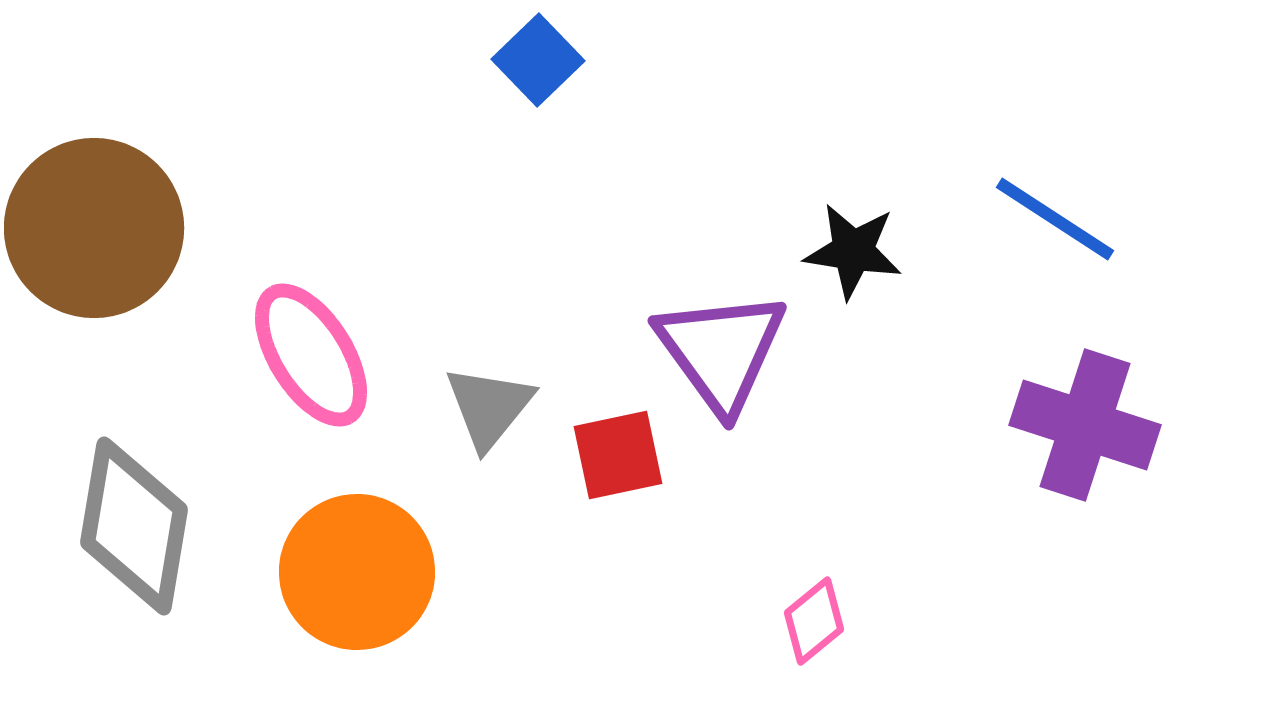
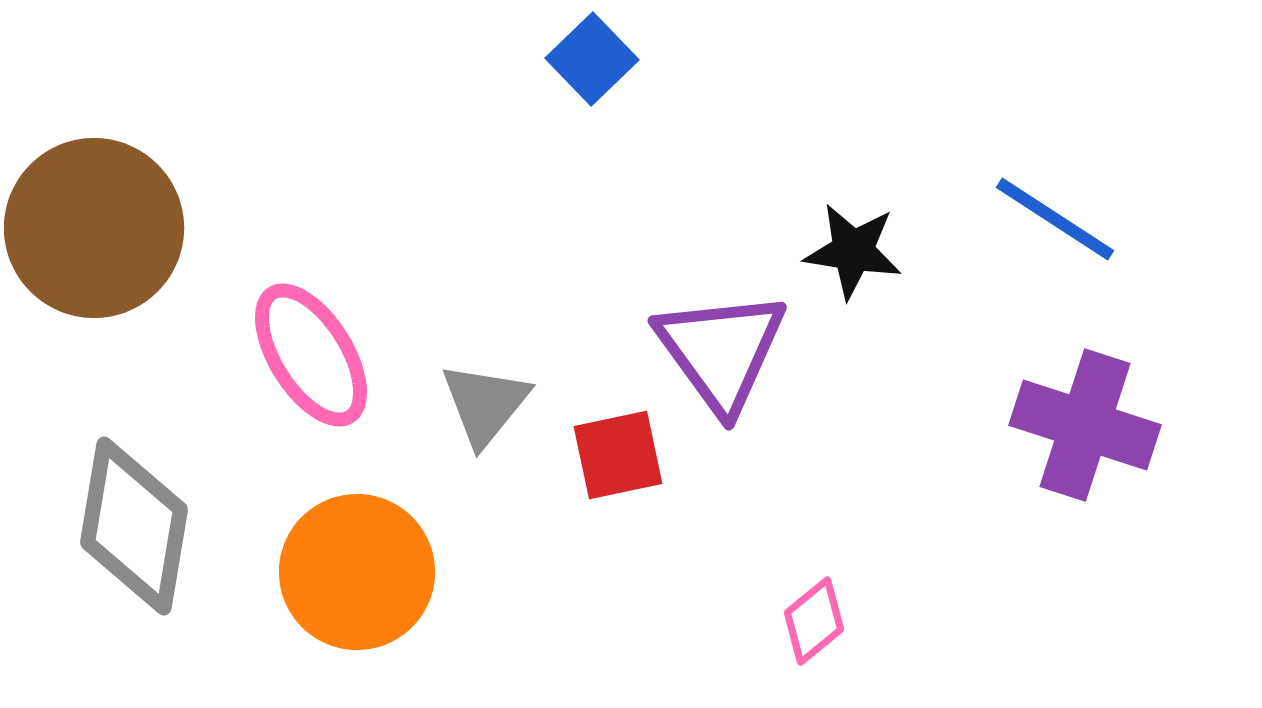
blue square: moved 54 px right, 1 px up
gray triangle: moved 4 px left, 3 px up
